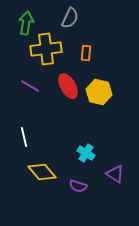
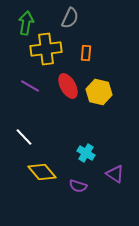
white line: rotated 30 degrees counterclockwise
